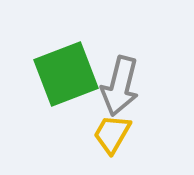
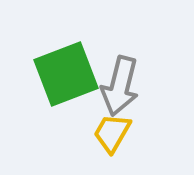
yellow trapezoid: moved 1 px up
